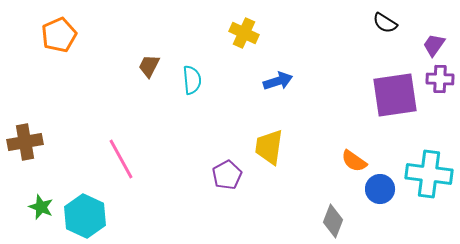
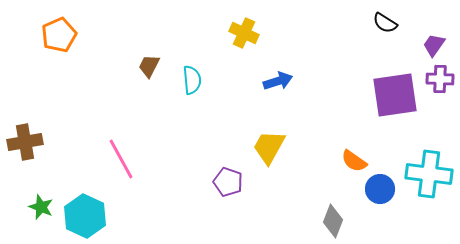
yellow trapezoid: rotated 21 degrees clockwise
purple pentagon: moved 1 px right, 7 px down; rotated 24 degrees counterclockwise
